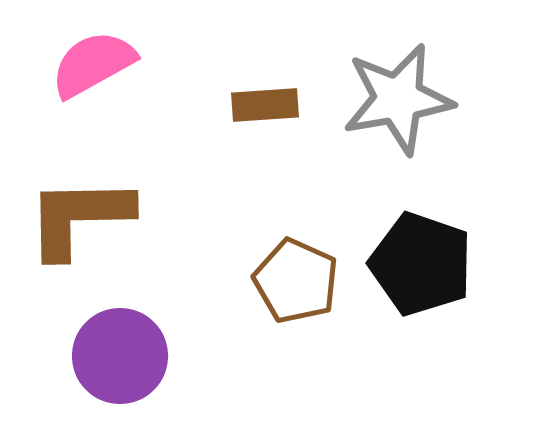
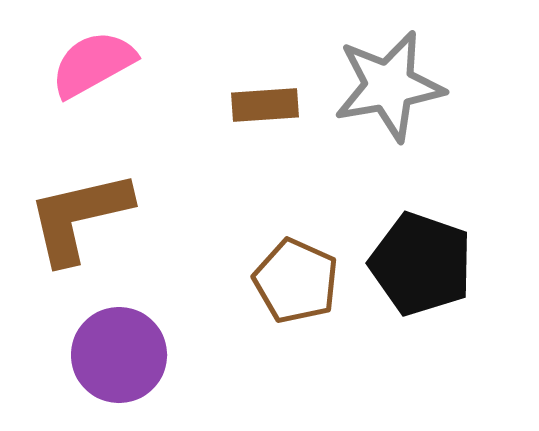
gray star: moved 9 px left, 13 px up
brown L-shape: rotated 12 degrees counterclockwise
purple circle: moved 1 px left, 1 px up
